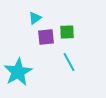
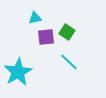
cyan triangle: rotated 24 degrees clockwise
green square: rotated 35 degrees clockwise
cyan line: rotated 18 degrees counterclockwise
